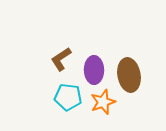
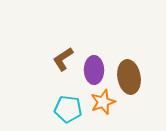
brown L-shape: moved 2 px right
brown ellipse: moved 2 px down
cyan pentagon: moved 12 px down
